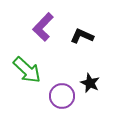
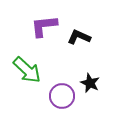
purple L-shape: moved 1 px right, 1 px up; rotated 40 degrees clockwise
black L-shape: moved 3 px left, 1 px down
